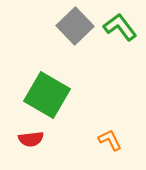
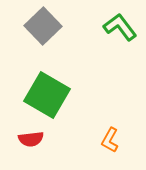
gray square: moved 32 px left
orange L-shape: rotated 125 degrees counterclockwise
